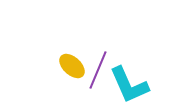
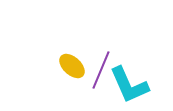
purple line: moved 3 px right
